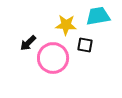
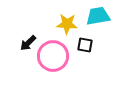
yellow star: moved 1 px right, 1 px up
pink circle: moved 2 px up
